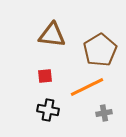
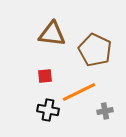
brown triangle: moved 1 px up
brown pentagon: moved 5 px left; rotated 16 degrees counterclockwise
orange line: moved 8 px left, 5 px down
gray cross: moved 1 px right, 2 px up
